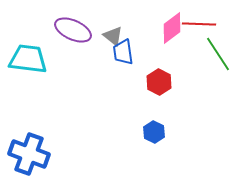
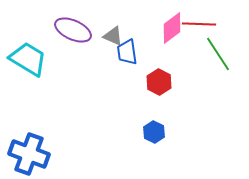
gray triangle: rotated 15 degrees counterclockwise
blue trapezoid: moved 4 px right
cyan trapezoid: rotated 24 degrees clockwise
